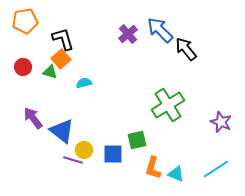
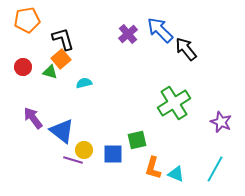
orange pentagon: moved 2 px right, 1 px up
green cross: moved 6 px right, 2 px up
cyan line: moved 1 px left; rotated 28 degrees counterclockwise
